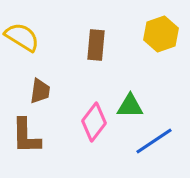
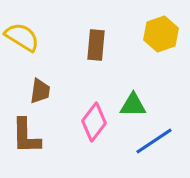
green triangle: moved 3 px right, 1 px up
